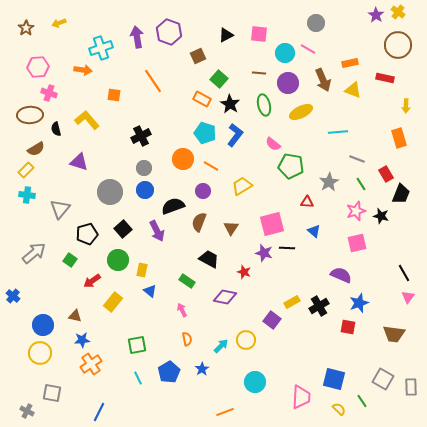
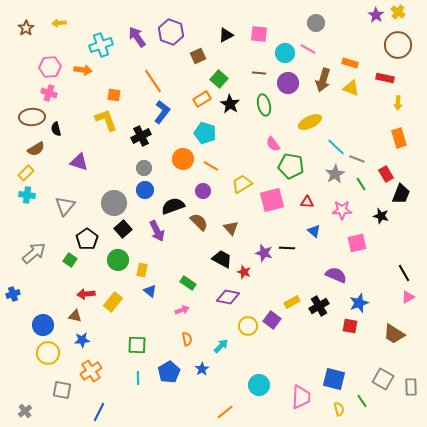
yellow arrow at (59, 23): rotated 16 degrees clockwise
purple hexagon at (169, 32): moved 2 px right
purple arrow at (137, 37): rotated 25 degrees counterclockwise
cyan cross at (101, 48): moved 3 px up
orange rectangle at (350, 63): rotated 28 degrees clockwise
pink hexagon at (38, 67): moved 12 px right
brown arrow at (323, 80): rotated 40 degrees clockwise
yellow triangle at (353, 90): moved 2 px left, 2 px up
orange rectangle at (202, 99): rotated 60 degrees counterclockwise
yellow arrow at (406, 106): moved 8 px left, 3 px up
yellow ellipse at (301, 112): moved 9 px right, 10 px down
brown ellipse at (30, 115): moved 2 px right, 2 px down
yellow L-shape at (87, 120): moved 19 px right; rotated 20 degrees clockwise
cyan line at (338, 132): moved 2 px left, 15 px down; rotated 48 degrees clockwise
blue L-shape at (235, 135): moved 73 px left, 23 px up
pink semicircle at (273, 144): rotated 14 degrees clockwise
yellow rectangle at (26, 170): moved 3 px down
gray star at (329, 182): moved 6 px right, 8 px up
yellow trapezoid at (242, 186): moved 2 px up
gray circle at (110, 192): moved 4 px right, 11 px down
gray triangle at (60, 209): moved 5 px right, 3 px up
pink star at (356, 211): moved 14 px left, 1 px up; rotated 18 degrees clockwise
brown semicircle at (199, 222): rotated 114 degrees clockwise
pink square at (272, 224): moved 24 px up
brown triangle at (231, 228): rotated 14 degrees counterclockwise
black pentagon at (87, 234): moved 5 px down; rotated 20 degrees counterclockwise
black trapezoid at (209, 259): moved 13 px right
purple semicircle at (341, 275): moved 5 px left
red arrow at (92, 281): moved 6 px left, 13 px down; rotated 30 degrees clockwise
green rectangle at (187, 281): moved 1 px right, 2 px down
blue cross at (13, 296): moved 2 px up; rotated 32 degrees clockwise
purple diamond at (225, 297): moved 3 px right
pink triangle at (408, 297): rotated 24 degrees clockwise
pink arrow at (182, 310): rotated 96 degrees clockwise
red square at (348, 327): moved 2 px right, 1 px up
brown trapezoid at (394, 334): rotated 25 degrees clockwise
yellow circle at (246, 340): moved 2 px right, 14 px up
green square at (137, 345): rotated 12 degrees clockwise
yellow circle at (40, 353): moved 8 px right
orange cross at (91, 364): moved 7 px down
cyan line at (138, 378): rotated 24 degrees clockwise
cyan circle at (255, 382): moved 4 px right, 3 px down
gray square at (52, 393): moved 10 px right, 3 px up
yellow semicircle at (339, 409): rotated 32 degrees clockwise
gray cross at (27, 411): moved 2 px left; rotated 24 degrees clockwise
orange line at (225, 412): rotated 18 degrees counterclockwise
